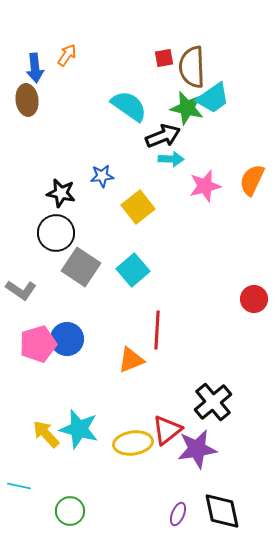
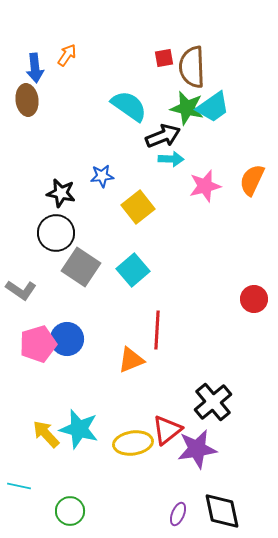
cyan trapezoid: moved 9 px down
